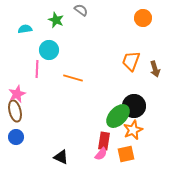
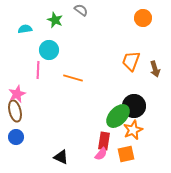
green star: moved 1 px left
pink line: moved 1 px right, 1 px down
